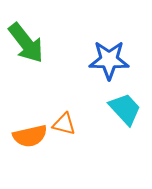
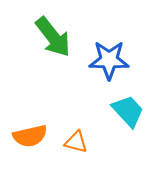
green arrow: moved 27 px right, 6 px up
cyan trapezoid: moved 3 px right, 2 px down
orange triangle: moved 12 px right, 18 px down
